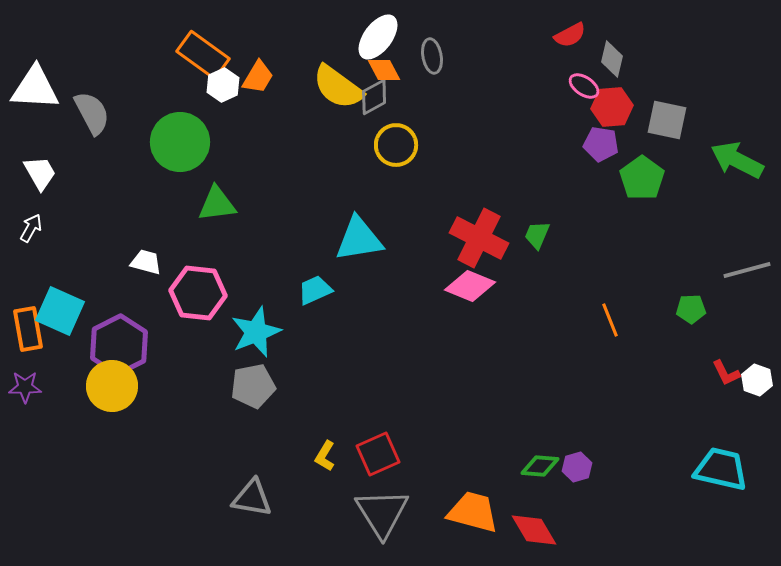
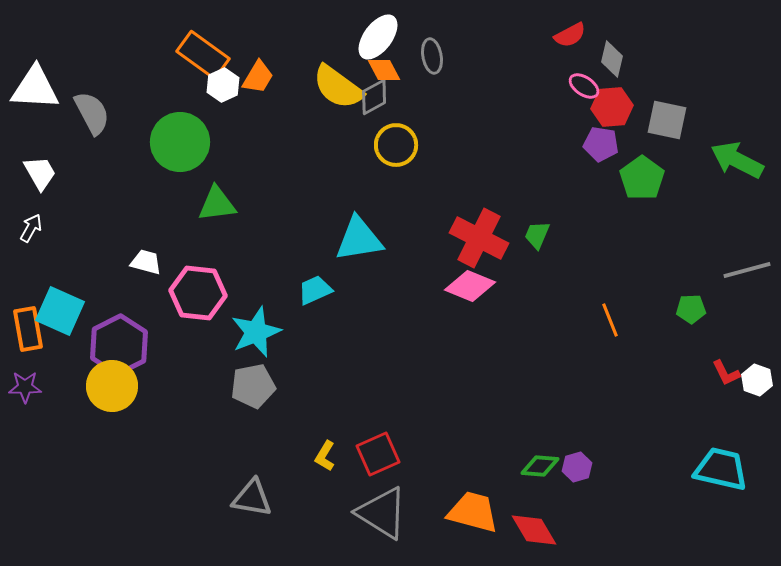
gray triangle at (382, 513): rotated 26 degrees counterclockwise
